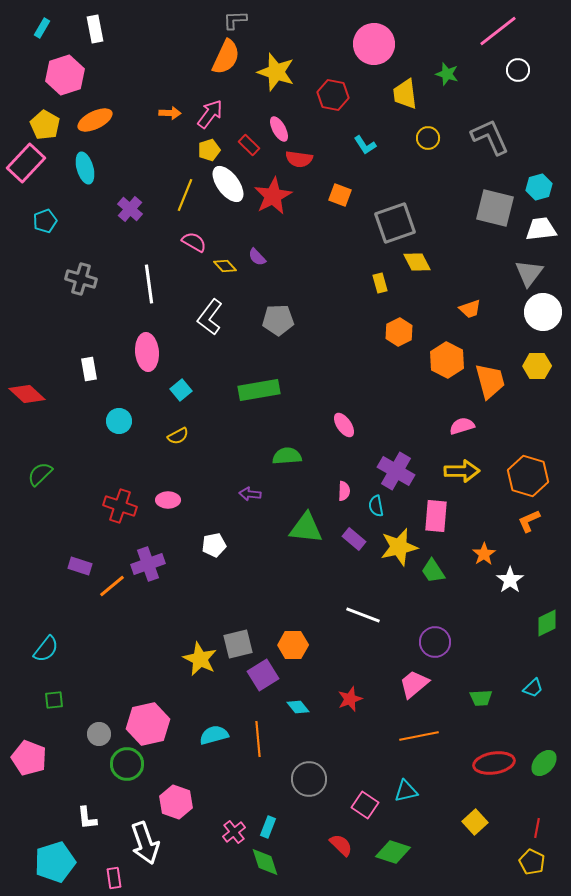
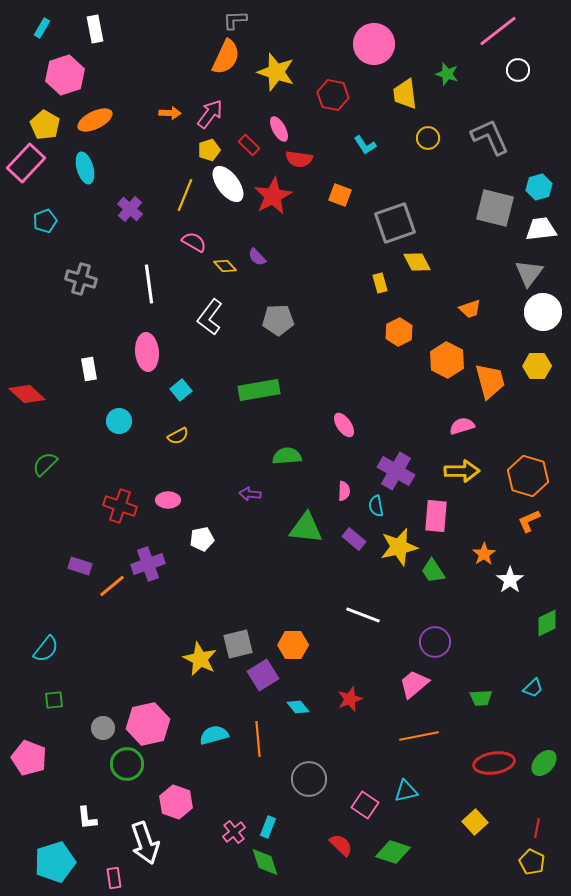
green semicircle at (40, 474): moved 5 px right, 10 px up
white pentagon at (214, 545): moved 12 px left, 6 px up
gray circle at (99, 734): moved 4 px right, 6 px up
